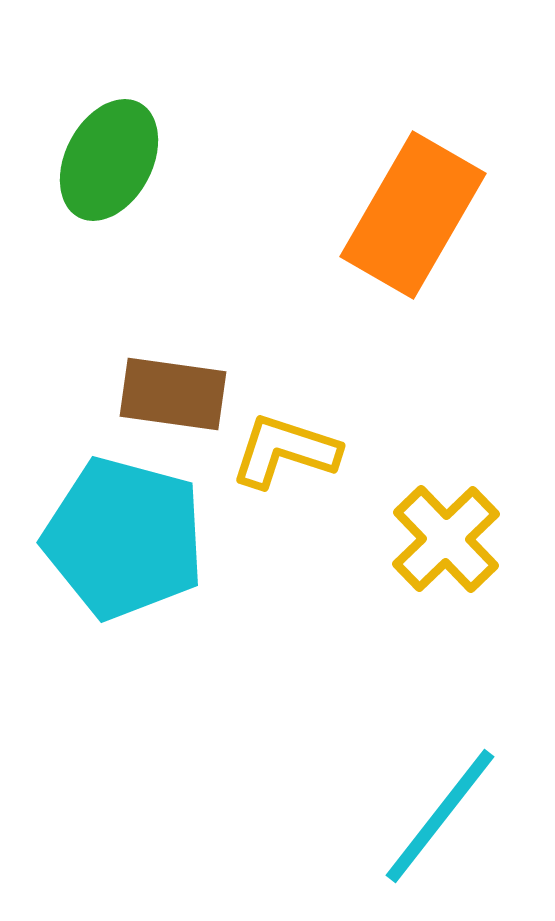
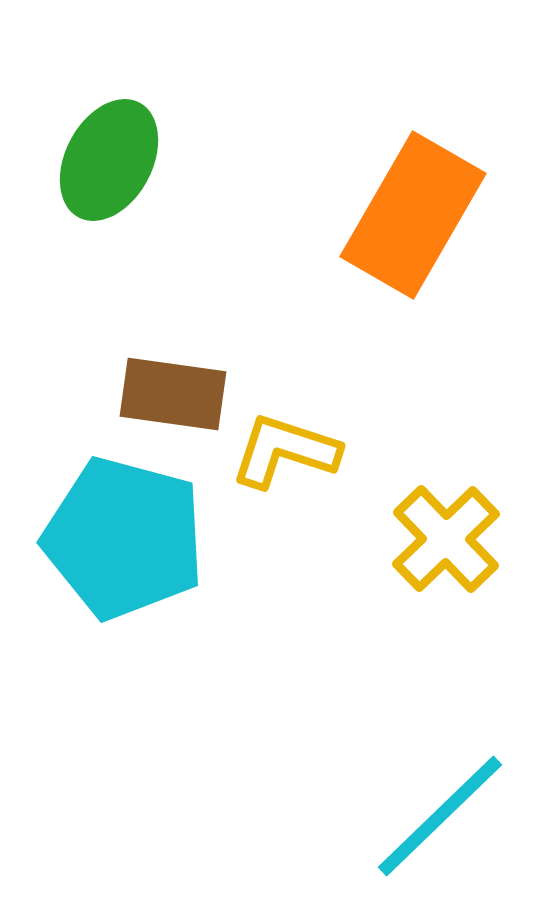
cyan line: rotated 8 degrees clockwise
